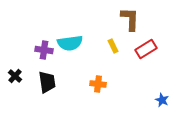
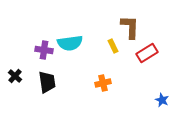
brown L-shape: moved 8 px down
red rectangle: moved 1 px right, 4 px down
orange cross: moved 5 px right, 1 px up; rotated 21 degrees counterclockwise
